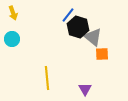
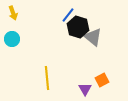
orange square: moved 26 px down; rotated 24 degrees counterclockwise
